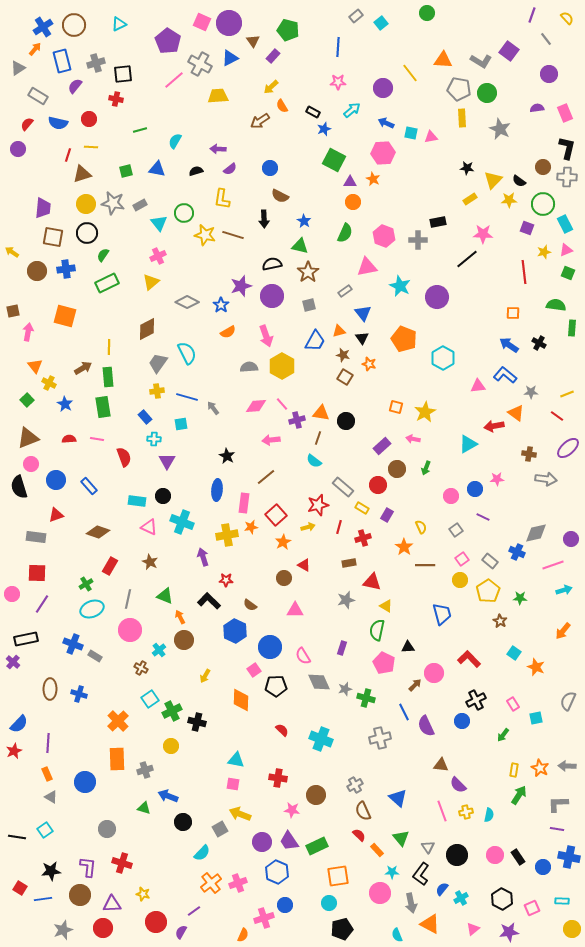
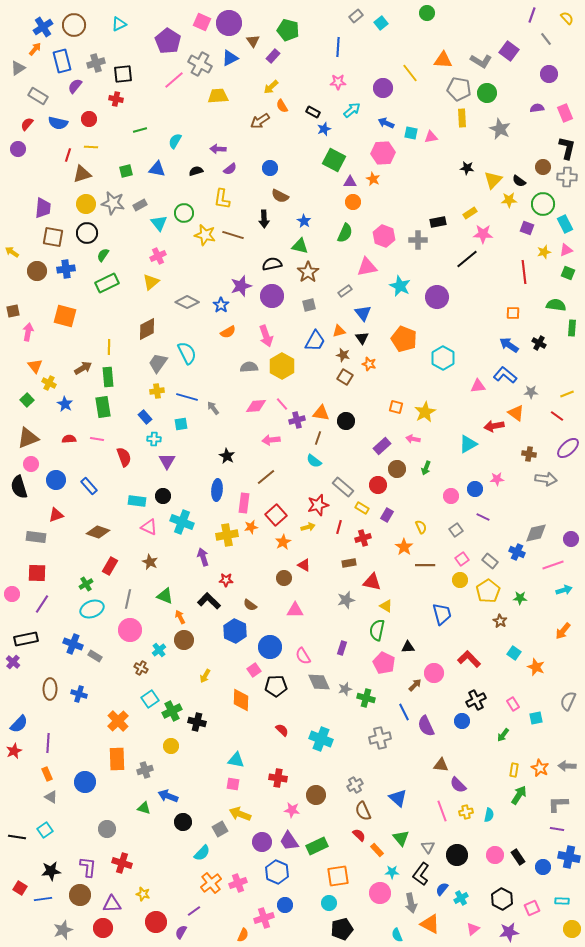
yellow rectangle at (470, 199): moved 14 px down
